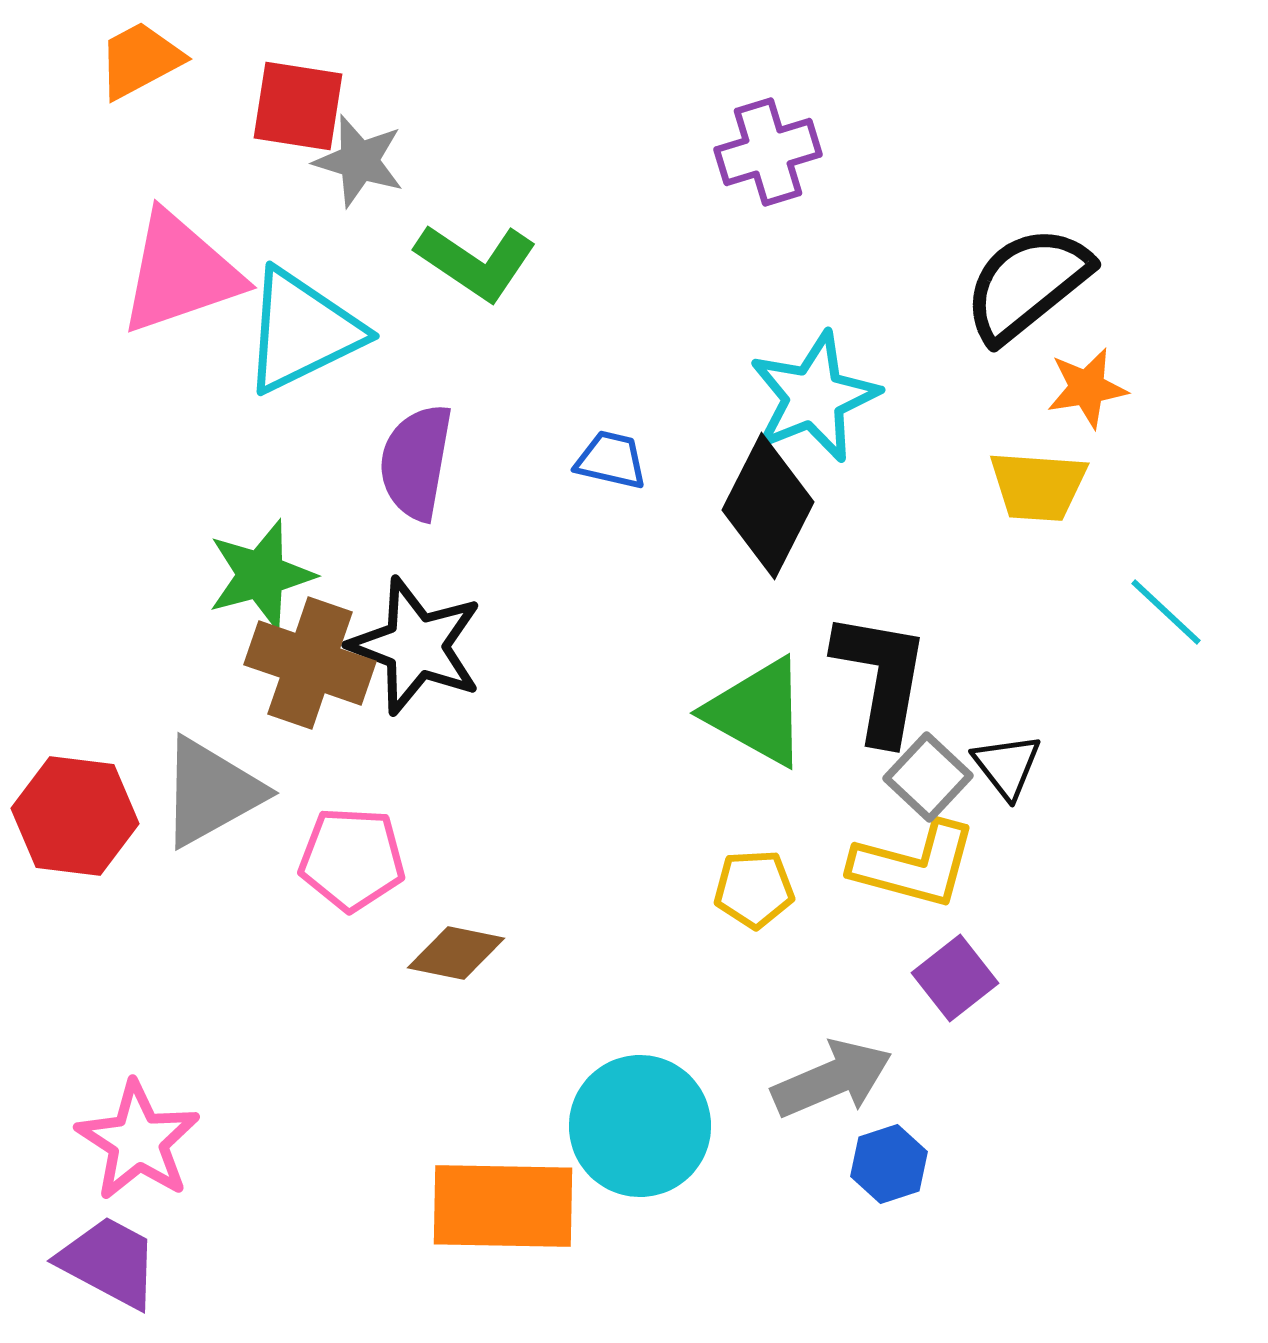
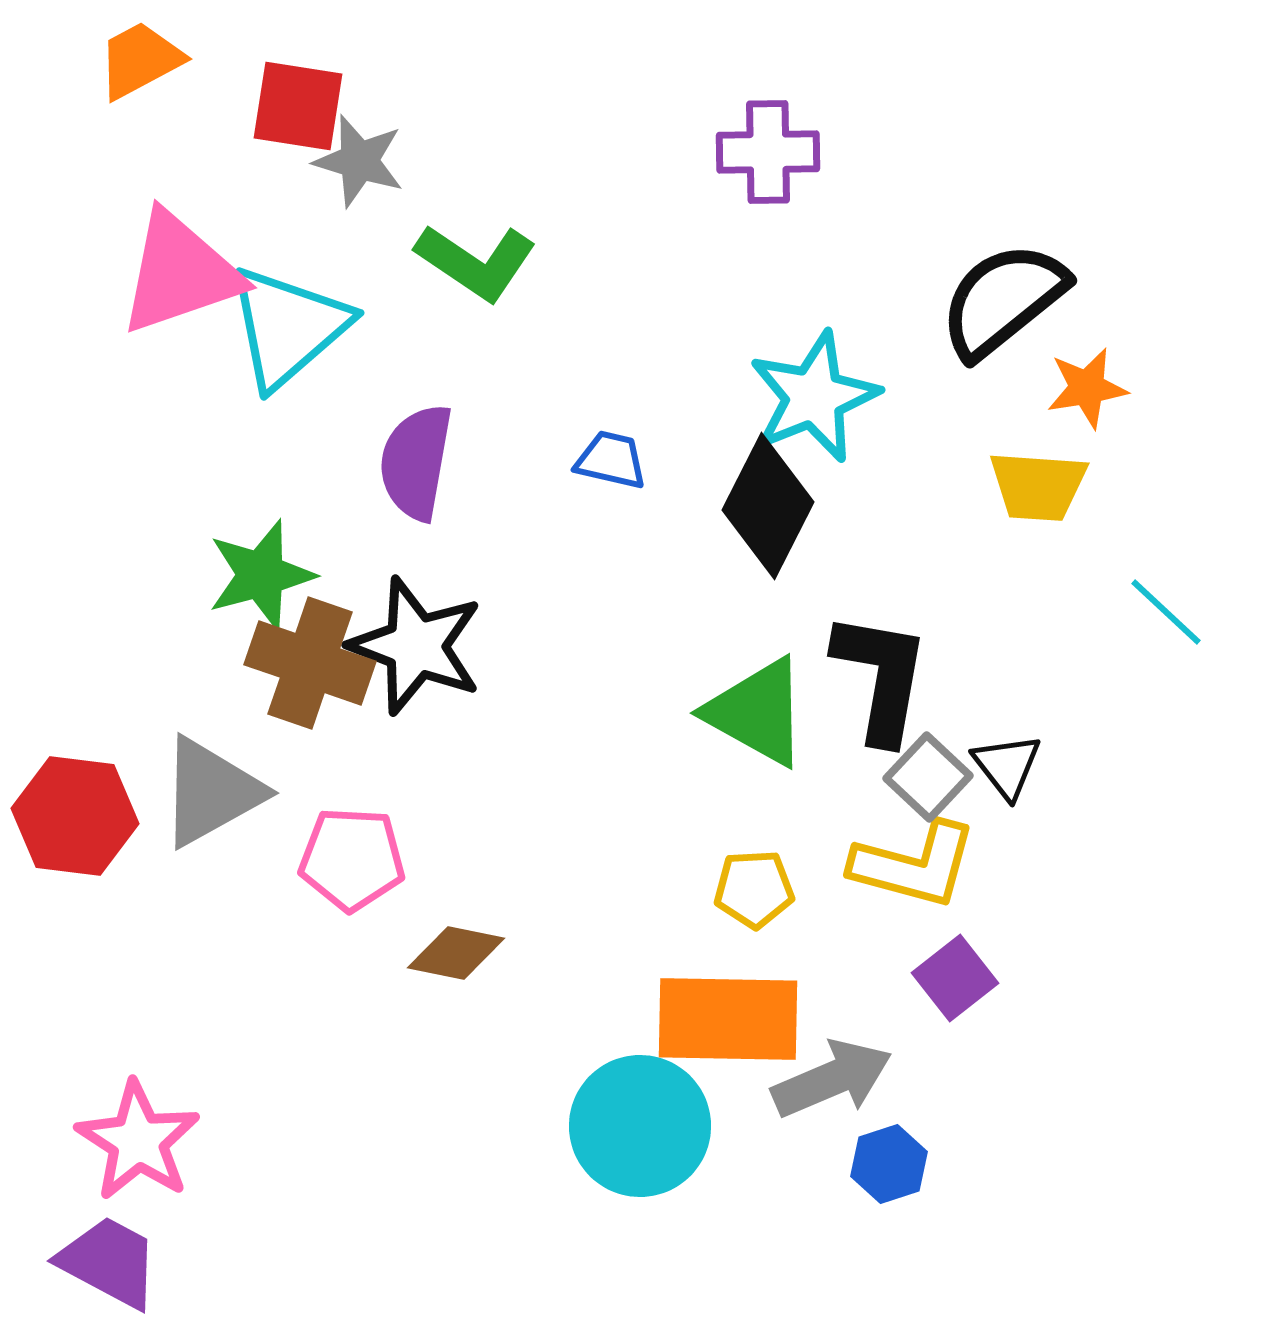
purple cross: rotated 16 degrees clockwise
black semicircle: moved 24 px left, 16 px down
cyan triangle: moved 14 px left, 4 px up; rotated 15 degrees counterclockwise
orange rectangle: moved 225 px right, 187 px up
